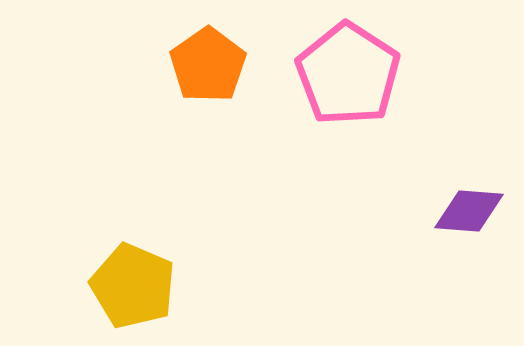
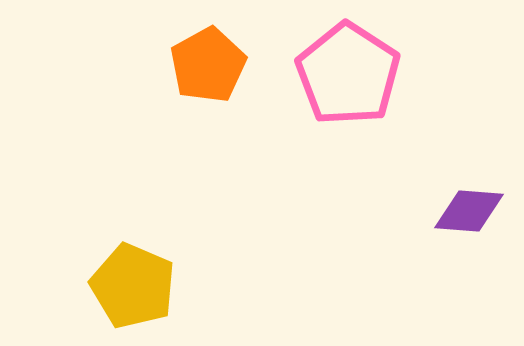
orange pentagon: rotated 6 degrees clockwise
